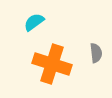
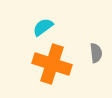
cyan semicircle: moved 9 px right, 5 px down
